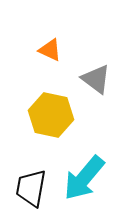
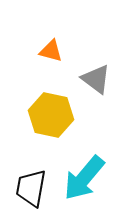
orange triangle: moved 1 px right, 1 px down; rotated 10 degrees counterclockwise
